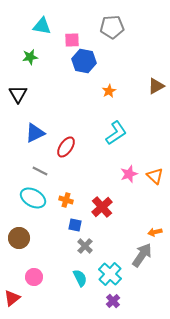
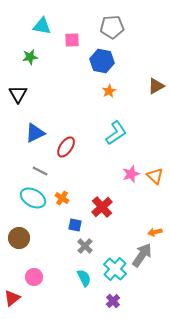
blue hexagon: moved 18 px right
pink star: moved 2 px right
orange cross: moved 4 px left, 2 px up; rotated 16 degrees clockwise
cyan cross: moved 5 px right, 5 px up
cyan semicircle: moved 4 px right
